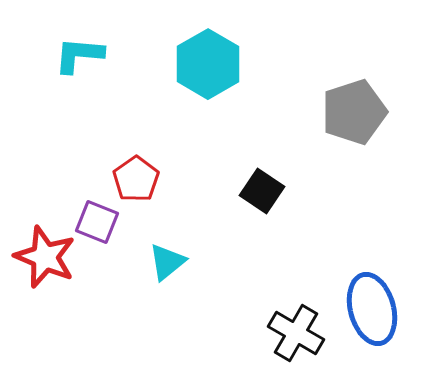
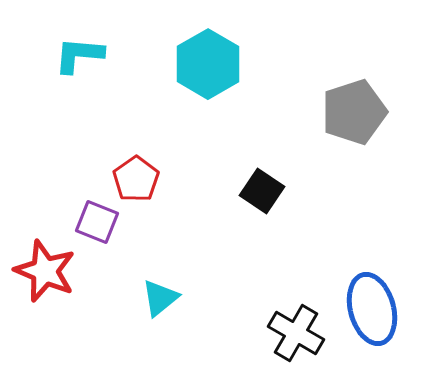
red star: moved 14 px down
cyan triangle: moved 7 px left, 36 px down
